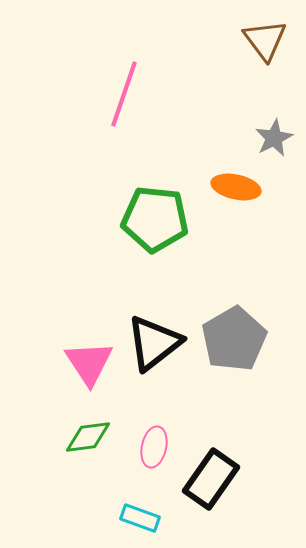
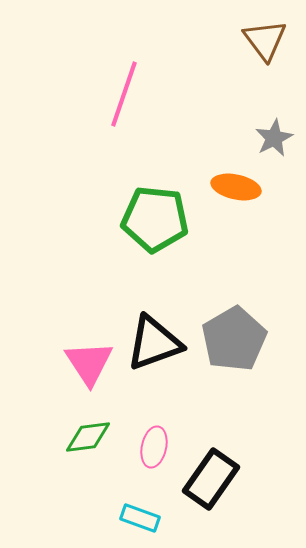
black triangle: rotated 18 degrees clockwise
